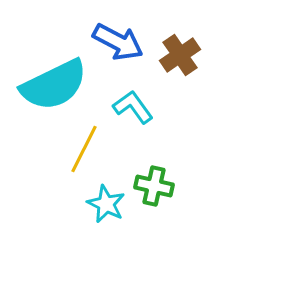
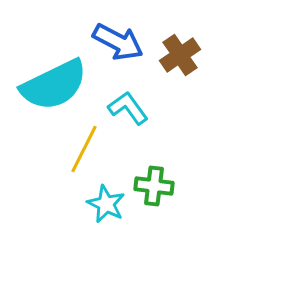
cyan L-shape: moved 5 px left, 1 px down
green cross: rotated 6 degrees counterclockwise
